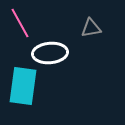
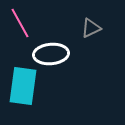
gray triangle: rotated 15 degrees counterclockwise
white ellipse: moved 1 px right, 1 px down
